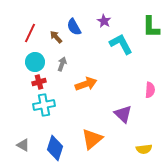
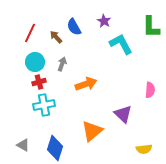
orange triangle: moved 8 px up
